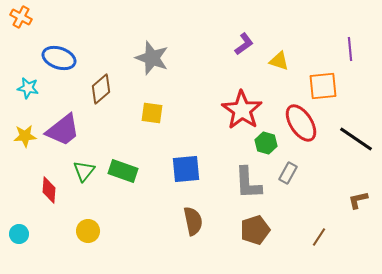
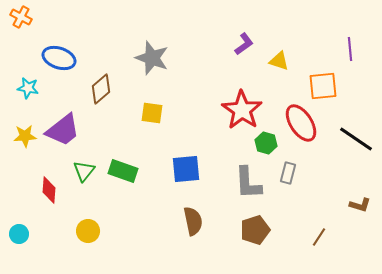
gray rectangle: rotated 15 degrees counterclockwise
brown L-shape: moved 2 px right, 5 px down; rotated 150 degrees counterclockwise
